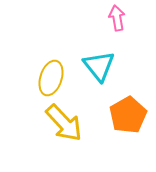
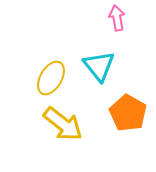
yellow ellipse: rotated 12 degrees clockwise
orange pentagon: moved 2 px up; rotated 12 degrees counterclockwise
yellow arrow: moved 1 px left, 1 px down; rotated 9 degrees counterclockwise
